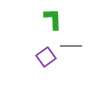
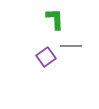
green L-shape: moved 2 px right
